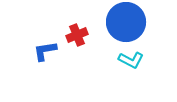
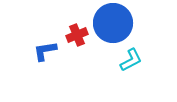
blue circle: moved 13 px left, 1 px down
cyan L-shape: rotated 55 degrees counterclockwise
